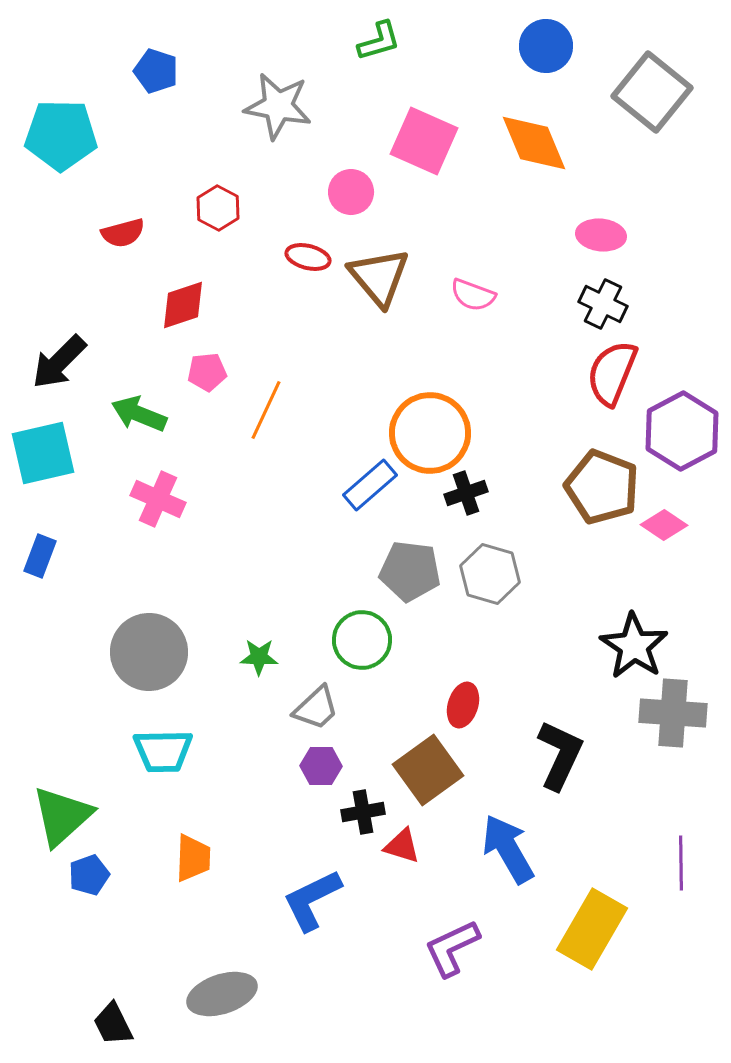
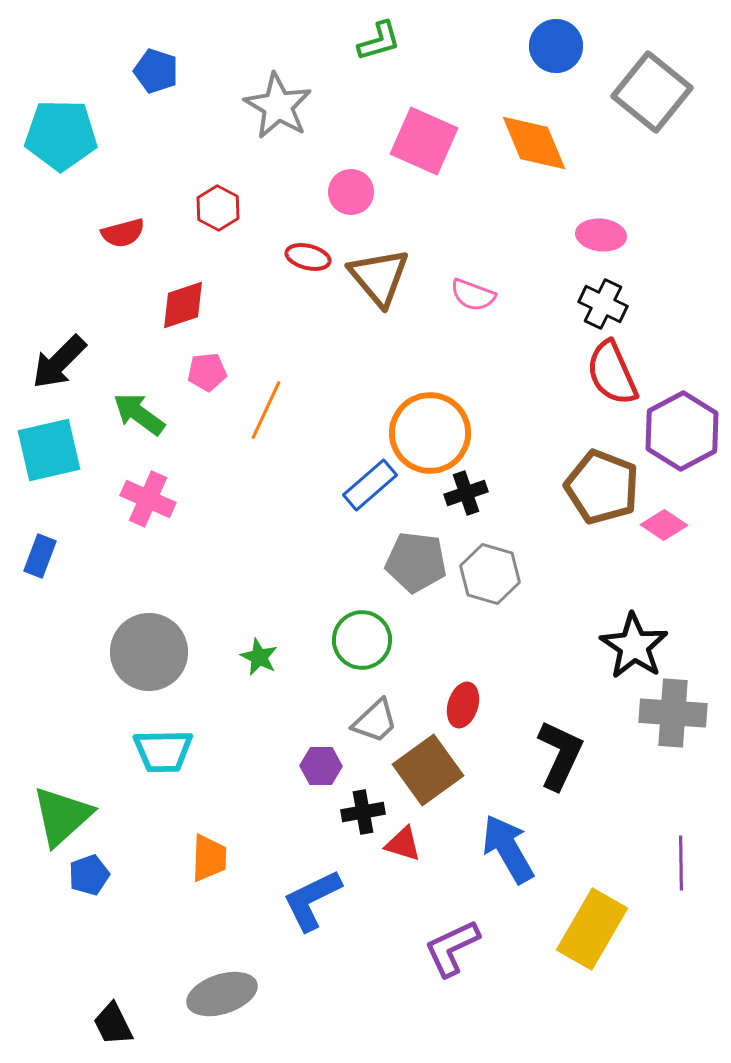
blue circle at (546, 46): moved 10 px right
gray star at (278, 106): rotated 20 degrees clockwise
red semicircle at (612, 373): rotated 46 degrees counterclockwise
green arrow at (139, 414): rotated 14 degrees clockwise
cyan square at (43, 453): moved 6 px right, 3 px up
pink cross at (158, 499): moved 10 px left
gray pentagon at (410, 571): moved 6 px right, 9 px up
green star at (259, 657): rotated 24 degrees clockwise
gray trapezoid at (316, 708): moved 59 px right, 13 px down
red triangle at (402, 846): moved 1 px right, 2 px up
orange trapezoid at (193, 858): moved 16 px right
